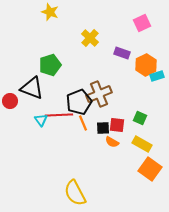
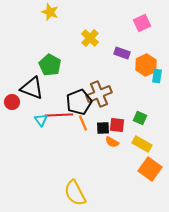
green pentagon: rotated 25 degrees counterclockwise
cyan rectangle: rotated 64 degrees counterclockwise
red circle: moved 2 px right, 1 px down
